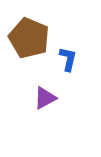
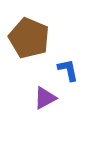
blue L-shape: moved 11 px down; rotated 25 degrees counterclockwise
